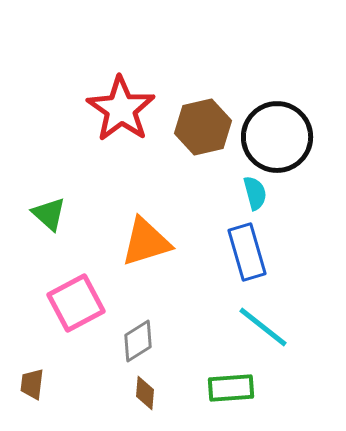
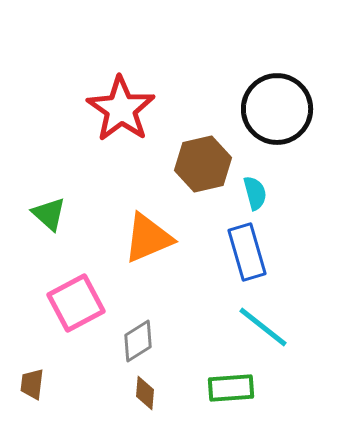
brown hexagon: moved 37 px down
black circle: moved 28 px up
orange triangle: moved 2 px right, 4 px up; rotated 6 degrees counterclockwise
